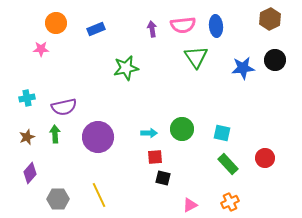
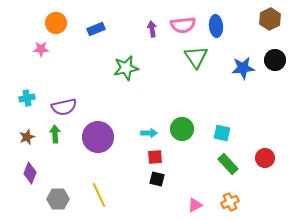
purple diamond: rotated 20 degrees counterclockwise
black square: moved 6 px left, 1 px down
pink triangle: moved 5 px right
